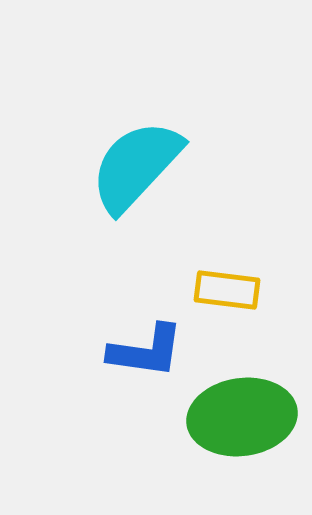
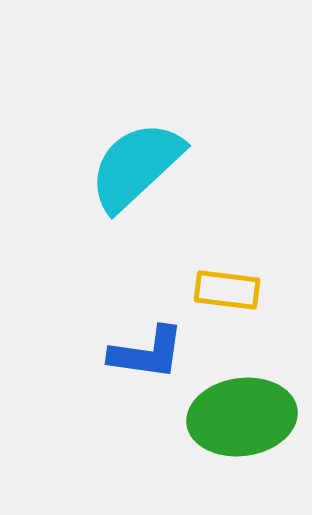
cyan semicircle: rotated 4 degrees clockwise
blue L-shape: moved 1 px right, 2 px down
